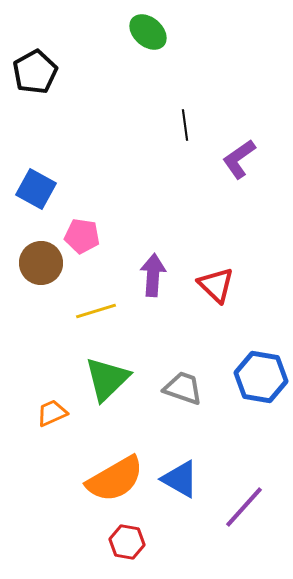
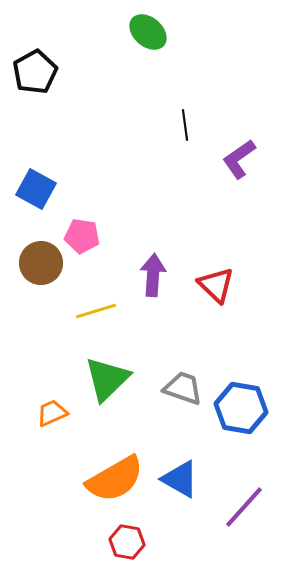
blue hexagon: moved 20 px left, 31 px down
